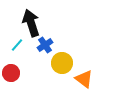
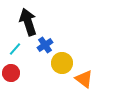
black arrow: moved 3 px left, 1 px up
cyan line: moved 2 px left, 4 px down
